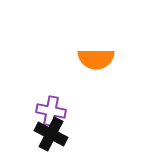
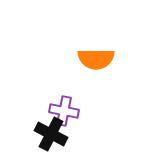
purple cross: moved 13 px right
